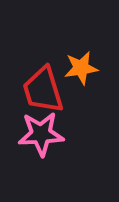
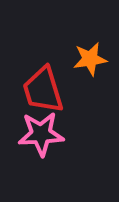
orange star: moved 9 px right, 9 px up
